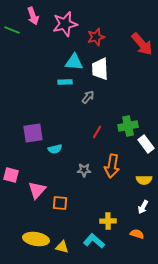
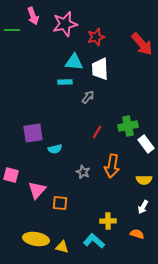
green line: rotated 21 degrees counterclockwise
gray star: moved 1 px left, 2 px down; rotated 24 degrees clockwise
